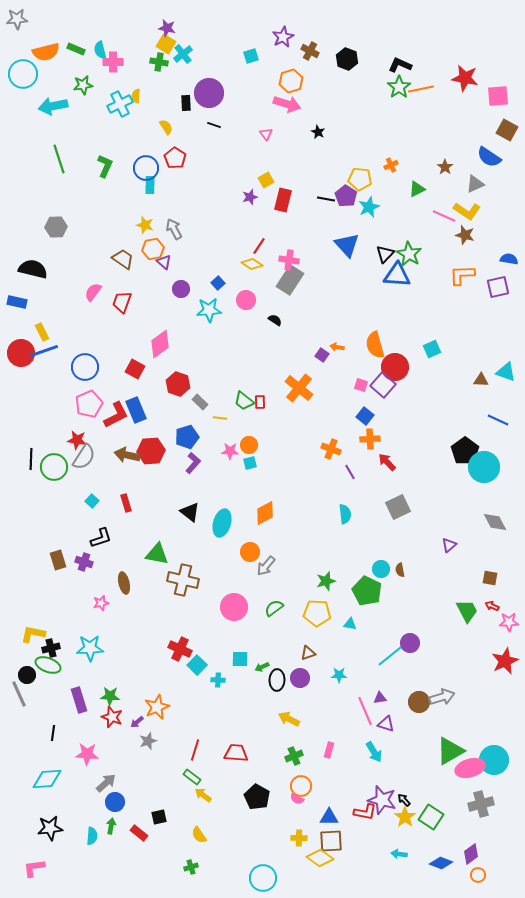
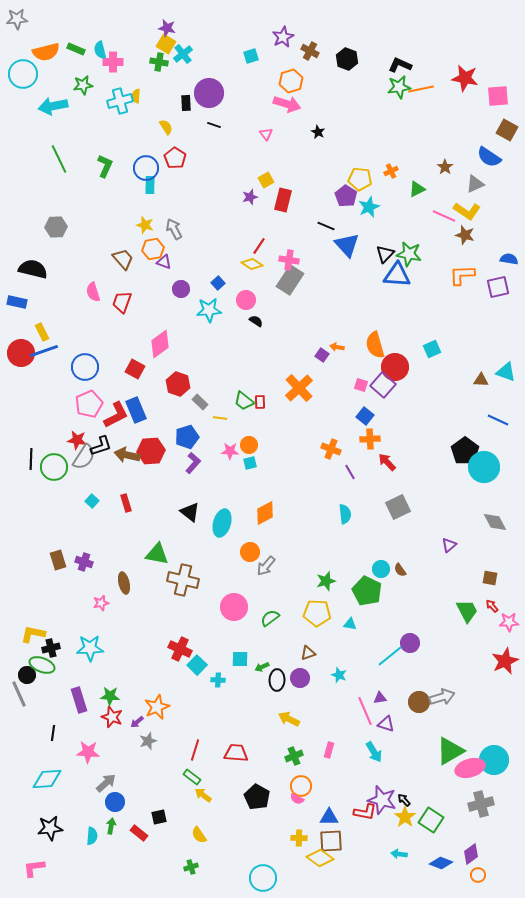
green star at (399, 87): rotated 25 degrees clockwise
cyan cross at (120, 104): moved 3 px up; rotated 10 degrees clockwise
green line at (59, 159): rotated 8 degrees counterclockwise
orange cross at (391, 165): moved 6 px down
black line at (326, 199): moved 27 px down; rotated 12 degrees clockwise
green star at (409, 254): rotated 20 degrees counterclockwise
brown trapezoid at (123, 259): rotated 15 degrees clockwise
purple triangle at (164, 262): rotated 21 degrees counterclockwise
pink semicircle at (93, 292): rotated 54 degrees counterclockwise
black semicircle at (275, 320): moved 19 px left, 1 px down
orange cross at (299, 388): rotated 8 degrees clockwise
black L-shape at (101, 538): moved 92 px up
brown semicircle at (400, 570): rotated 24 degrees counterclockwise
red arrow at (492, 606): rotated 24 degrees clockwise
green semicircle at (274, 608): moved 4 px left, 10 px down
green ellipse at (48, 665): moved 6 px left
cyan star at (339, 675): rotated 21 degrees clockwise
pink star at (87, 754): moved 1 px right, 2 px up
green square at (431, 817): moved 3 px down
